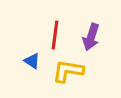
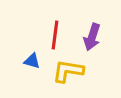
purple arrow: moved 1 px right
blue triangle: rotated 18 degrees counterclockwise
